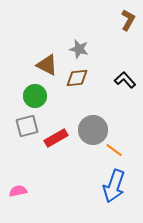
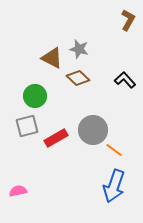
brown triangle: moved 5 px right, 7 px up
brown diamond: moved 1 px right; rotated 50 degrees clockwise
